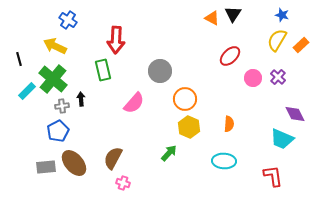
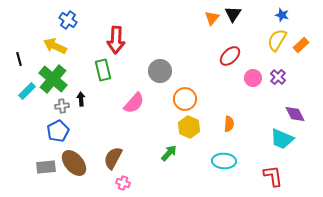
orange triangle: rotated 42 degrees clockwise
